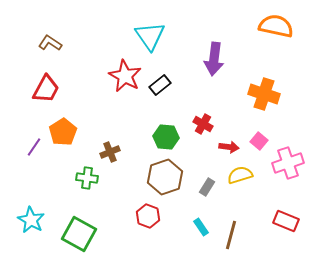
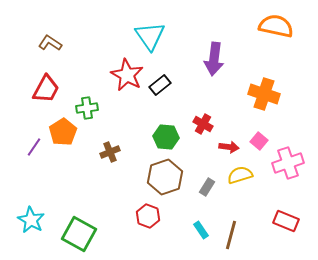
red star: moved 2 px right, 1 px up
green cross: moved 70 px up; rotated 15 degrees counterclockwise
cyan rectangle: moved 3 px down
